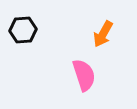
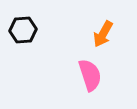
pink semicircle: moved 6 px right
